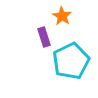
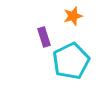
orange star: moved 11 px right; rotated 24 degrees clockwise
